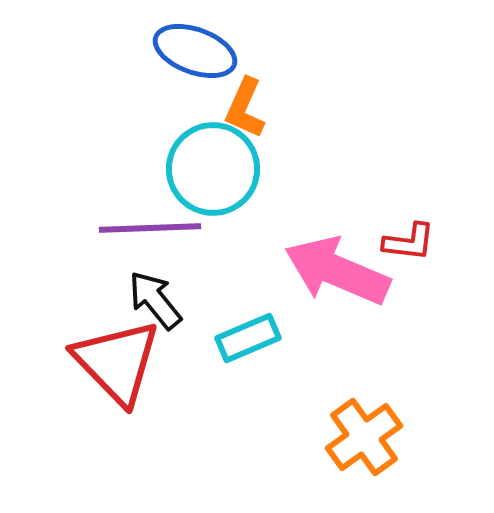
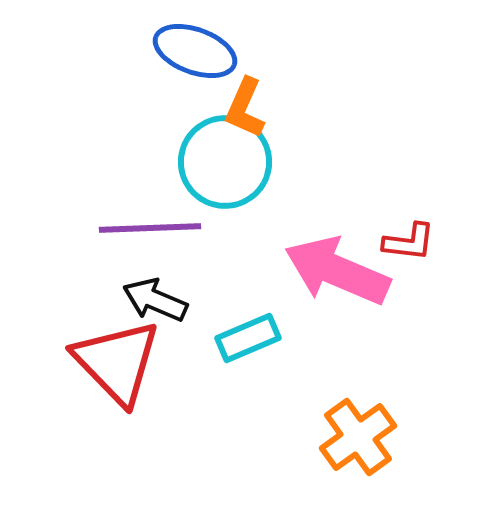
cyan circle: moved 12 px right, 7 px up
black arrow: rotated 28 degrees counterclockwise
orange cross: moved 6 px left
